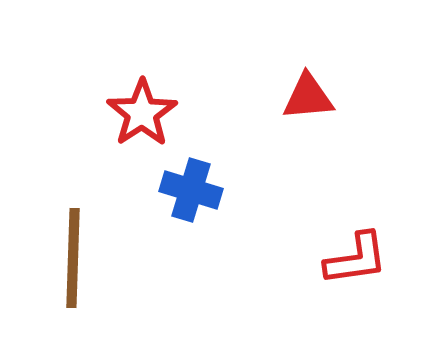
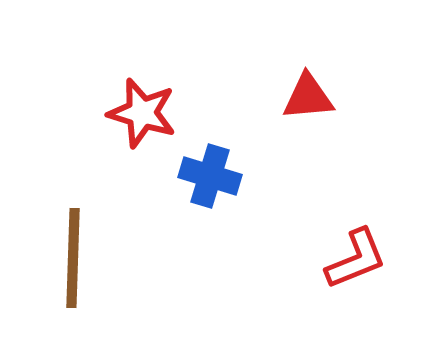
red star: rotated 22 degrees counterclockwise
blue cross: moved 19 px right, 14 px up
red L-shape: rotated 14 degrees counterclockwise
